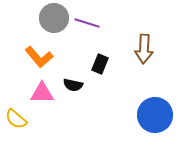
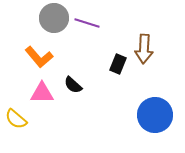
black rectangle: moved 18 px right
black semicircle: rotated 30 degrees clockwise
